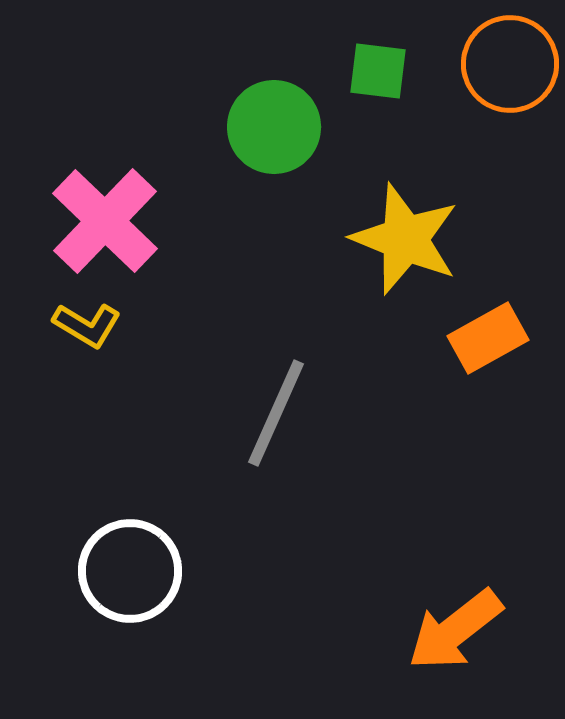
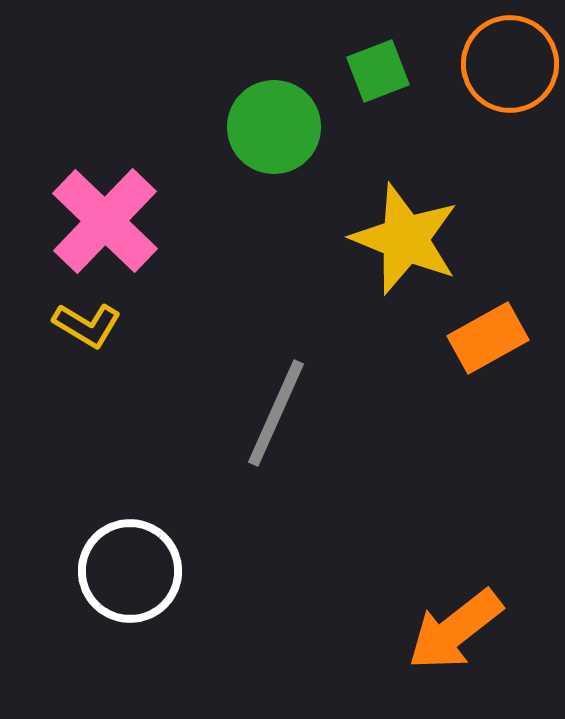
green square: rotated 28 degrees counterclockwise
